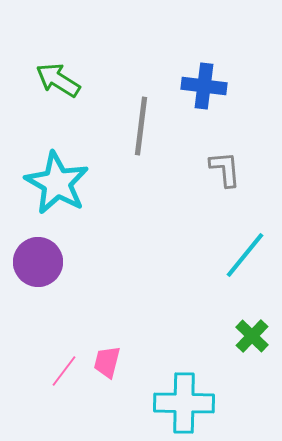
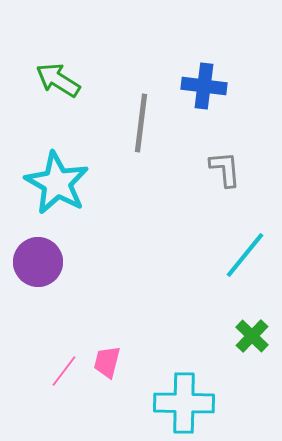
gray line: moved 3 px up
